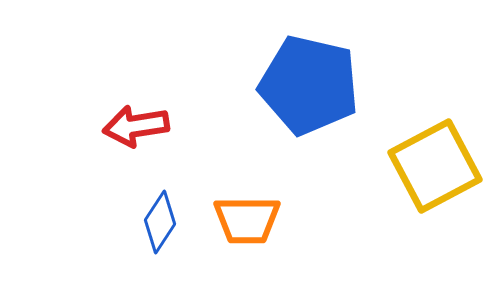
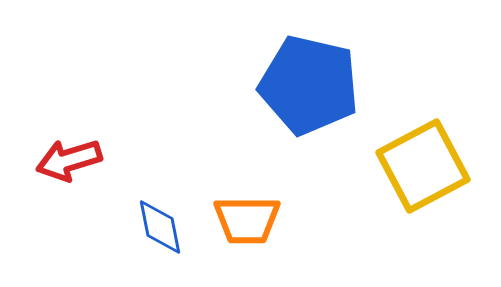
red arrow: moved 67 px left, 34 px down; rotated 8 degrees counterclockwise
yellow square: moved 12 px left
blue diamond: moved 5 px down; rotated 44 degrees counterclockwise
